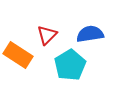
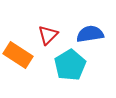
red triangle: moved 1 px right
